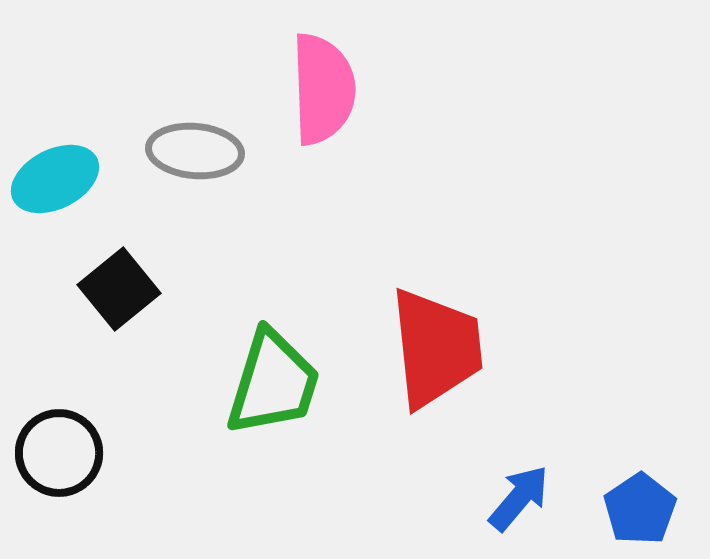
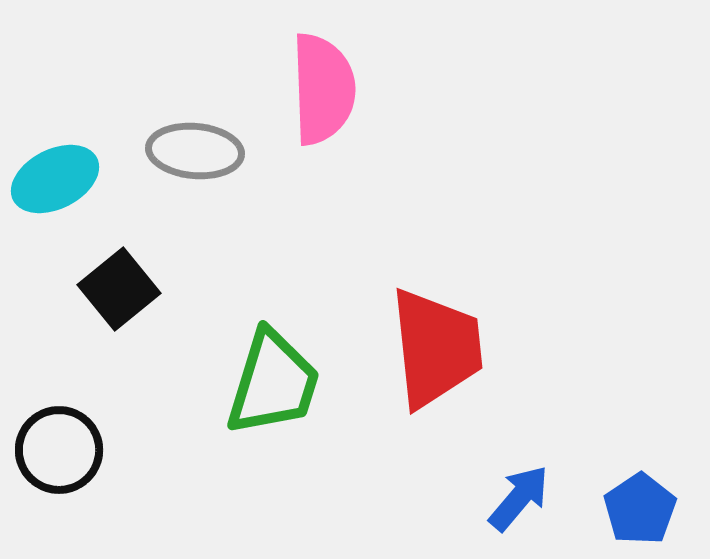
black circle: moved 3 px up
